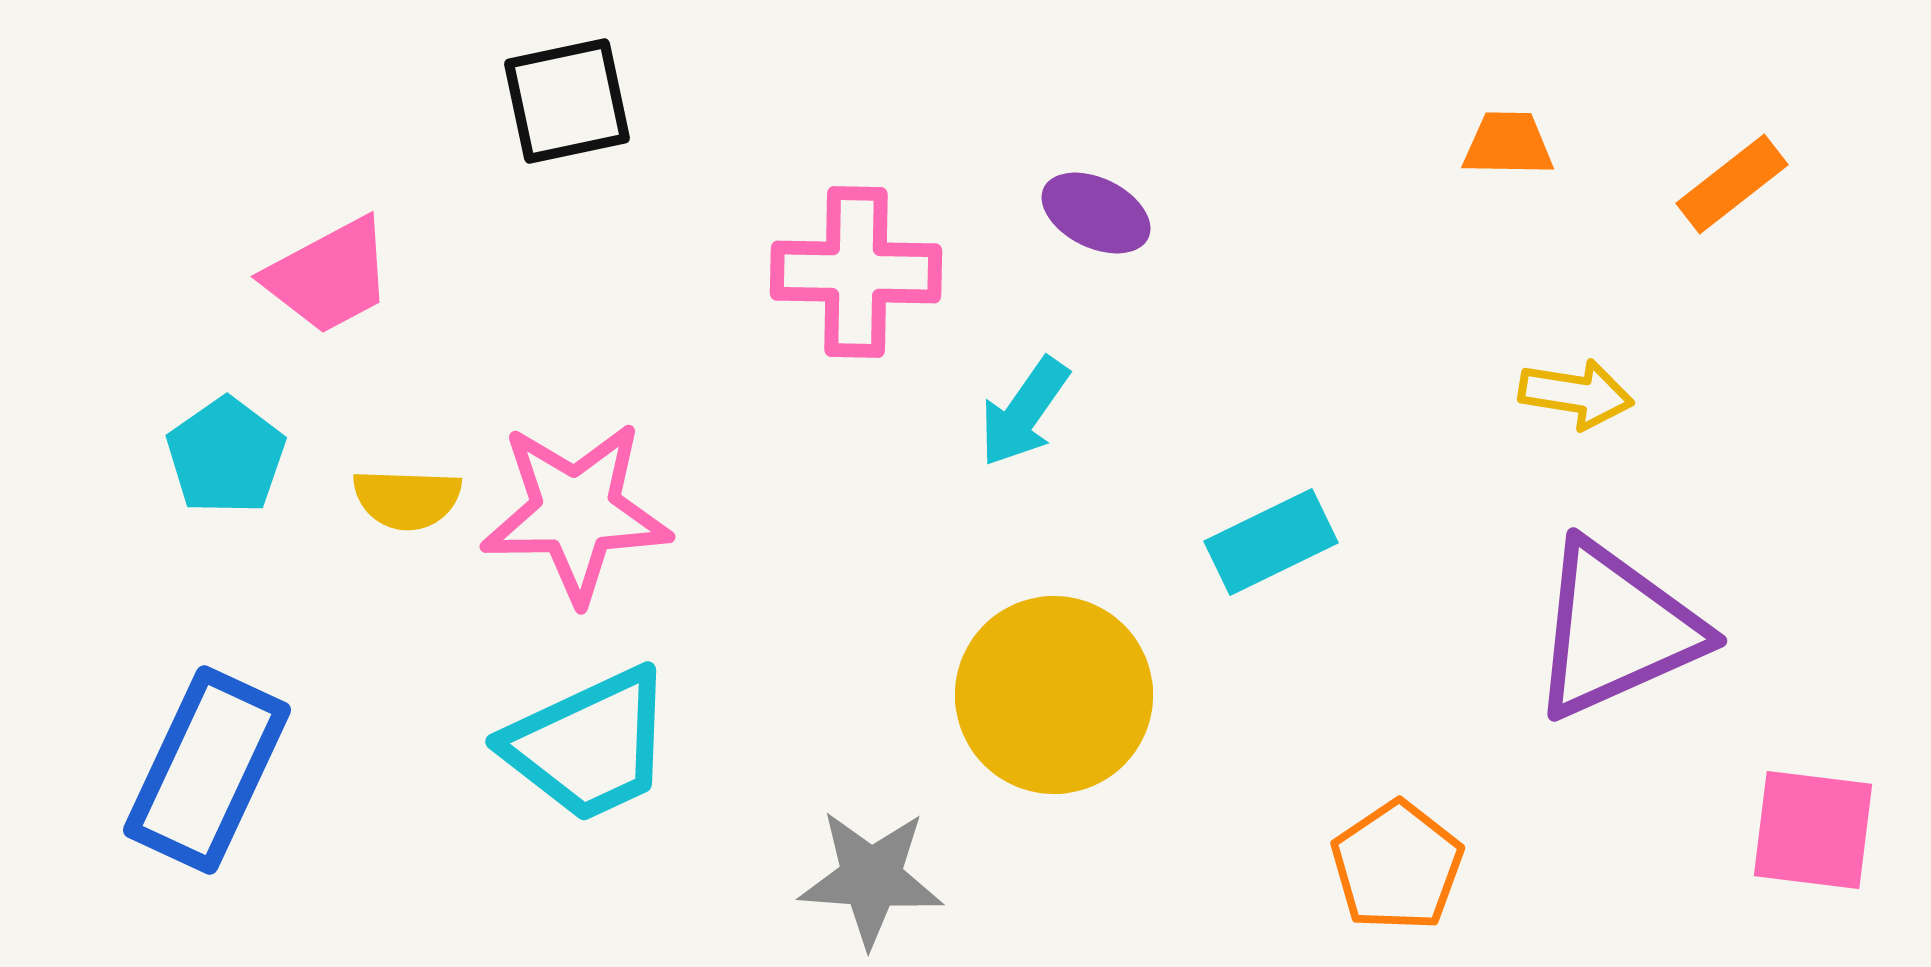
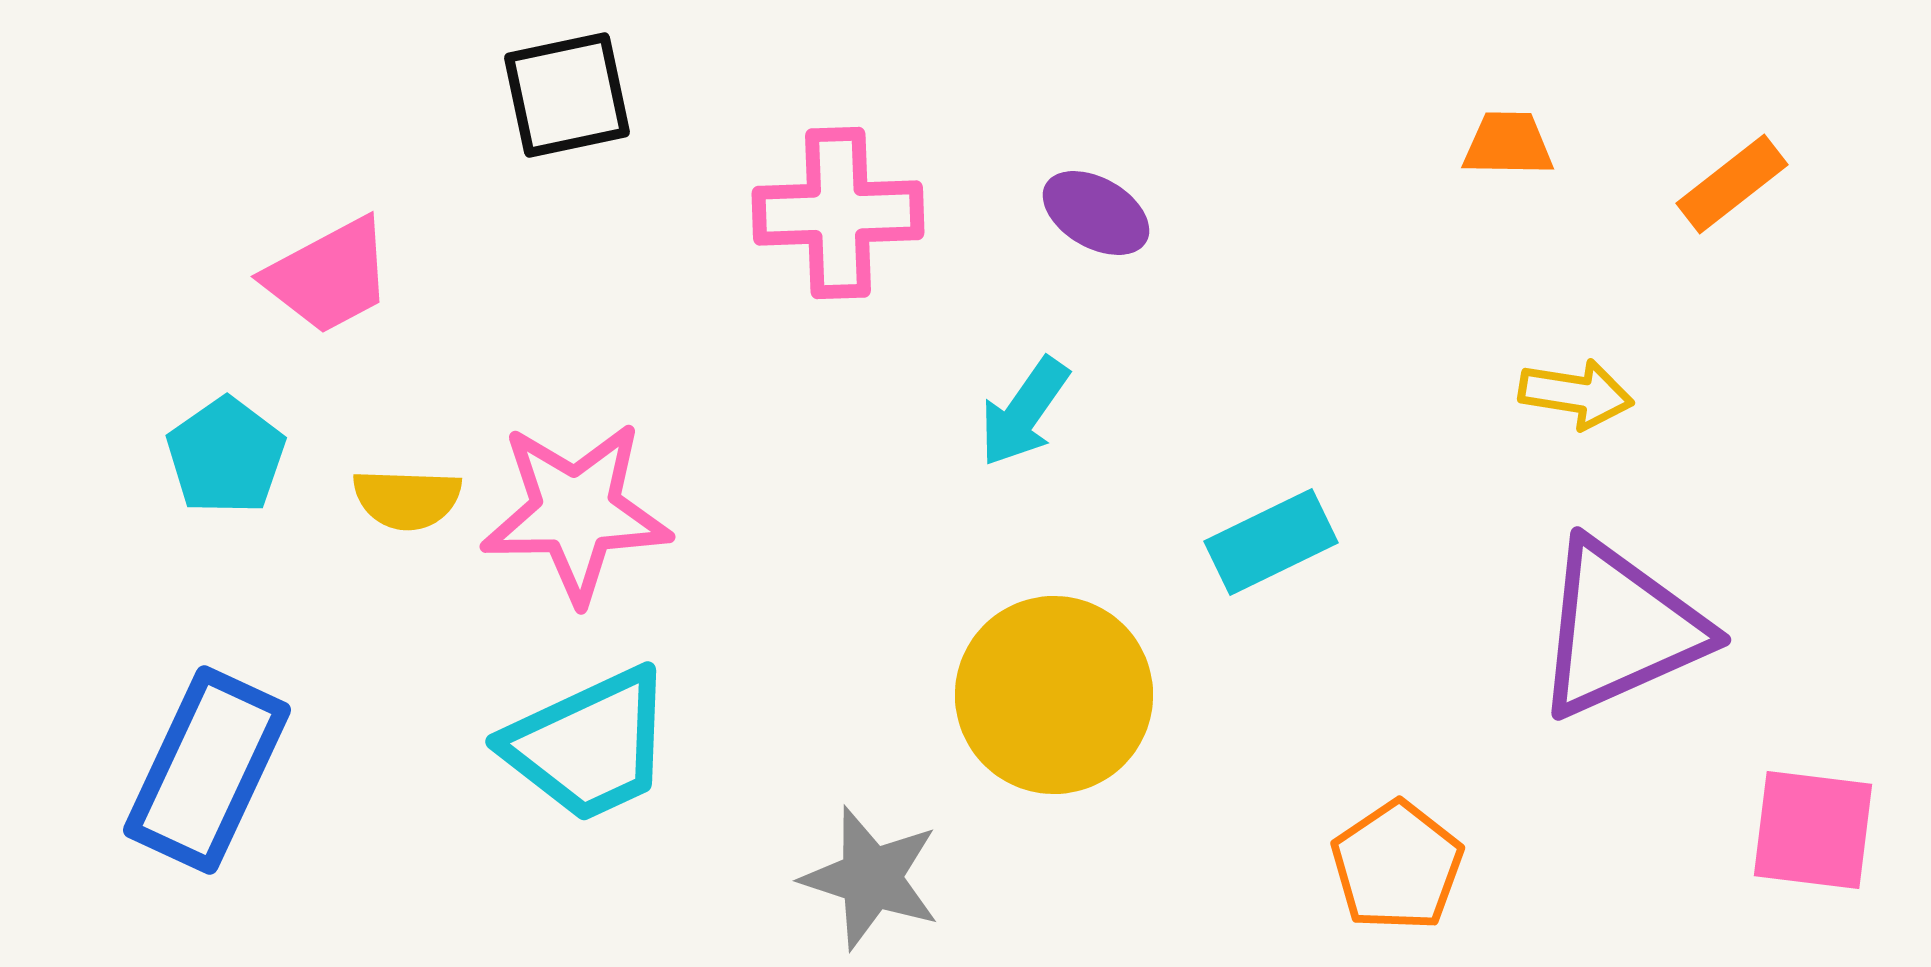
black square: moved 6 px up
purple ellipse: rotated 4 degrees clockwise
pink cross: moved 18 px left, 59 px up; rotated 3 degrees counterclockwise
purple triangle: moved 4 px right, 1 px up
gray star: rotated 14 degrees clockwise
